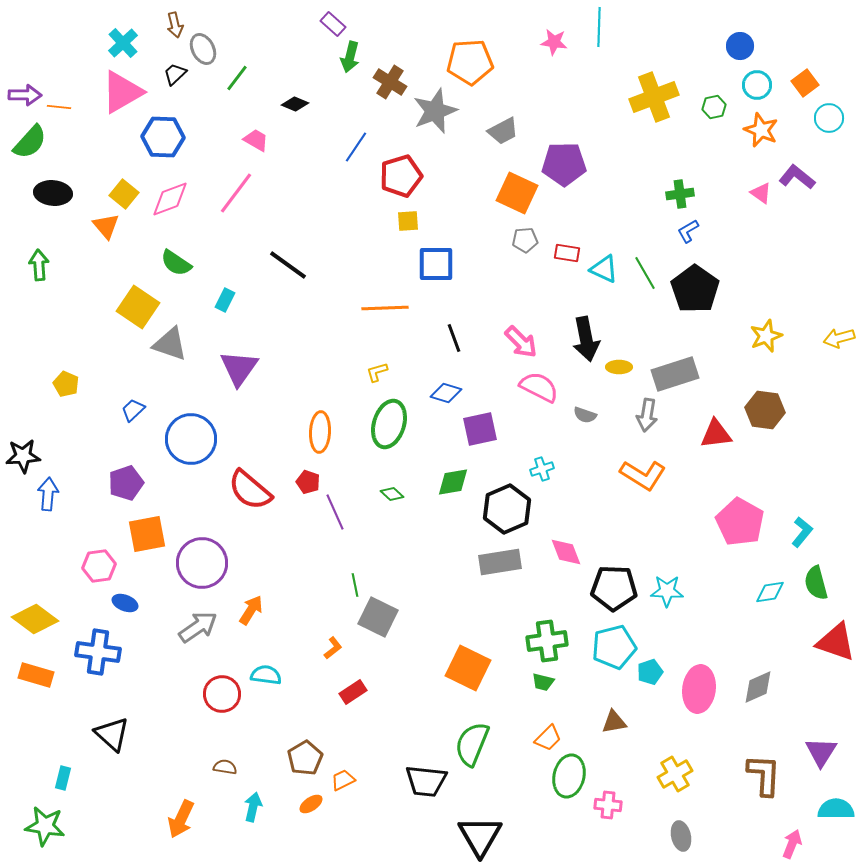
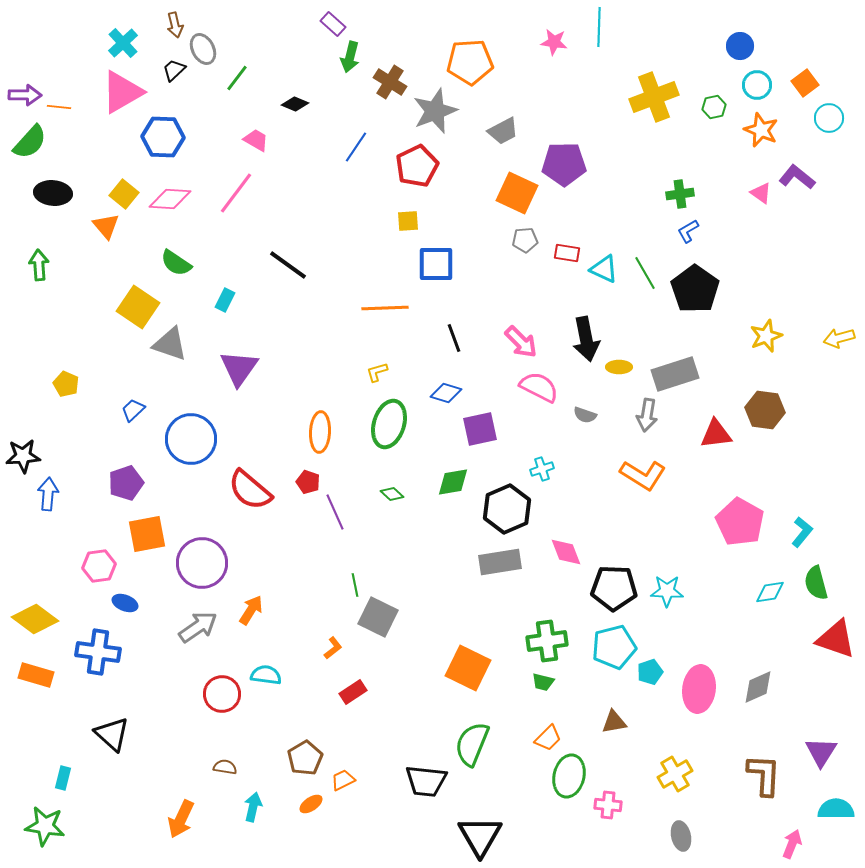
black trapezoid at (175, 74): moved 1 px left, 4 px up
red pentagon at (401, 176): moved 16 px right, 10 px up; rotated 9 degrees counterclockwise
pink diamond at (170, 199): rotated 24 degrees clockwise
red triangle at (836, 642): moved 3 px up
